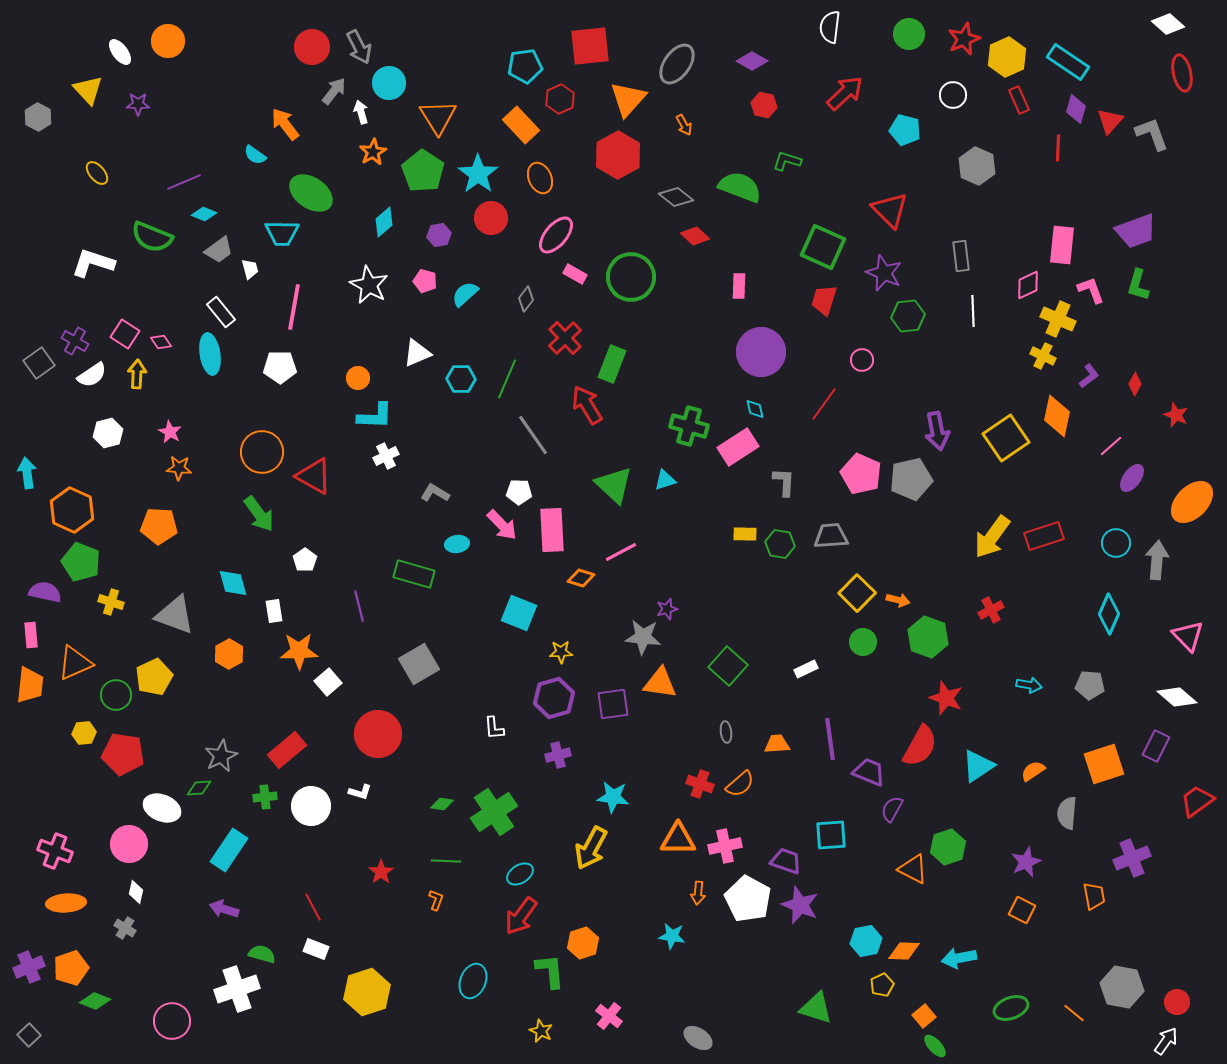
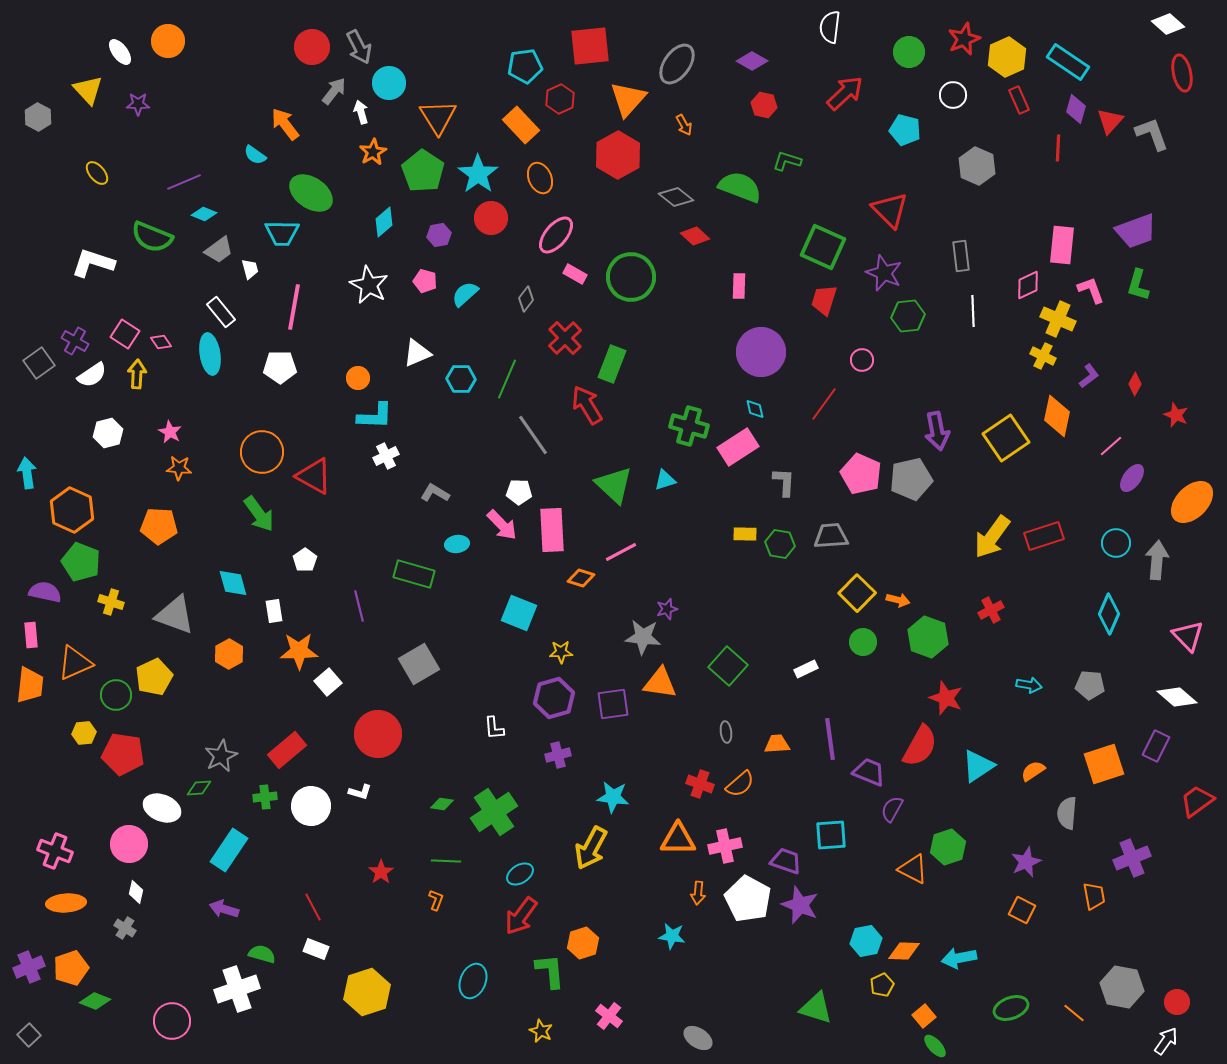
green circle at (909, 34): moved 18 px down
